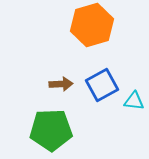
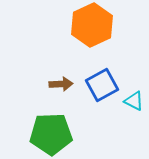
orange hexagon: rotated 9 degrees counterclockwise
cyan triangle: rotated 20 degrees clockwise
green pentagon: moved 4 px down
